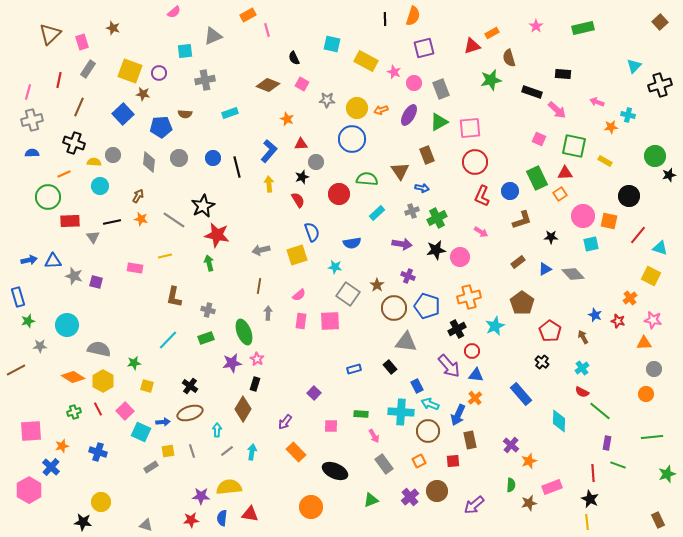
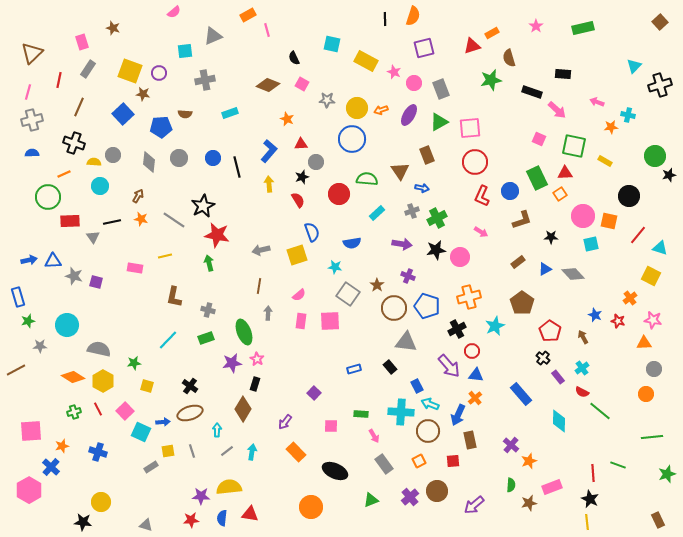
brown triangle at (50, 34): moved 18 px left, 19 px down
black cross at (542, 362): moved 1 px right, 4 px up
purple rectangle at (607, 443): moved 49 px left, 66 px up; rotated 48 degrees counterclockwise
